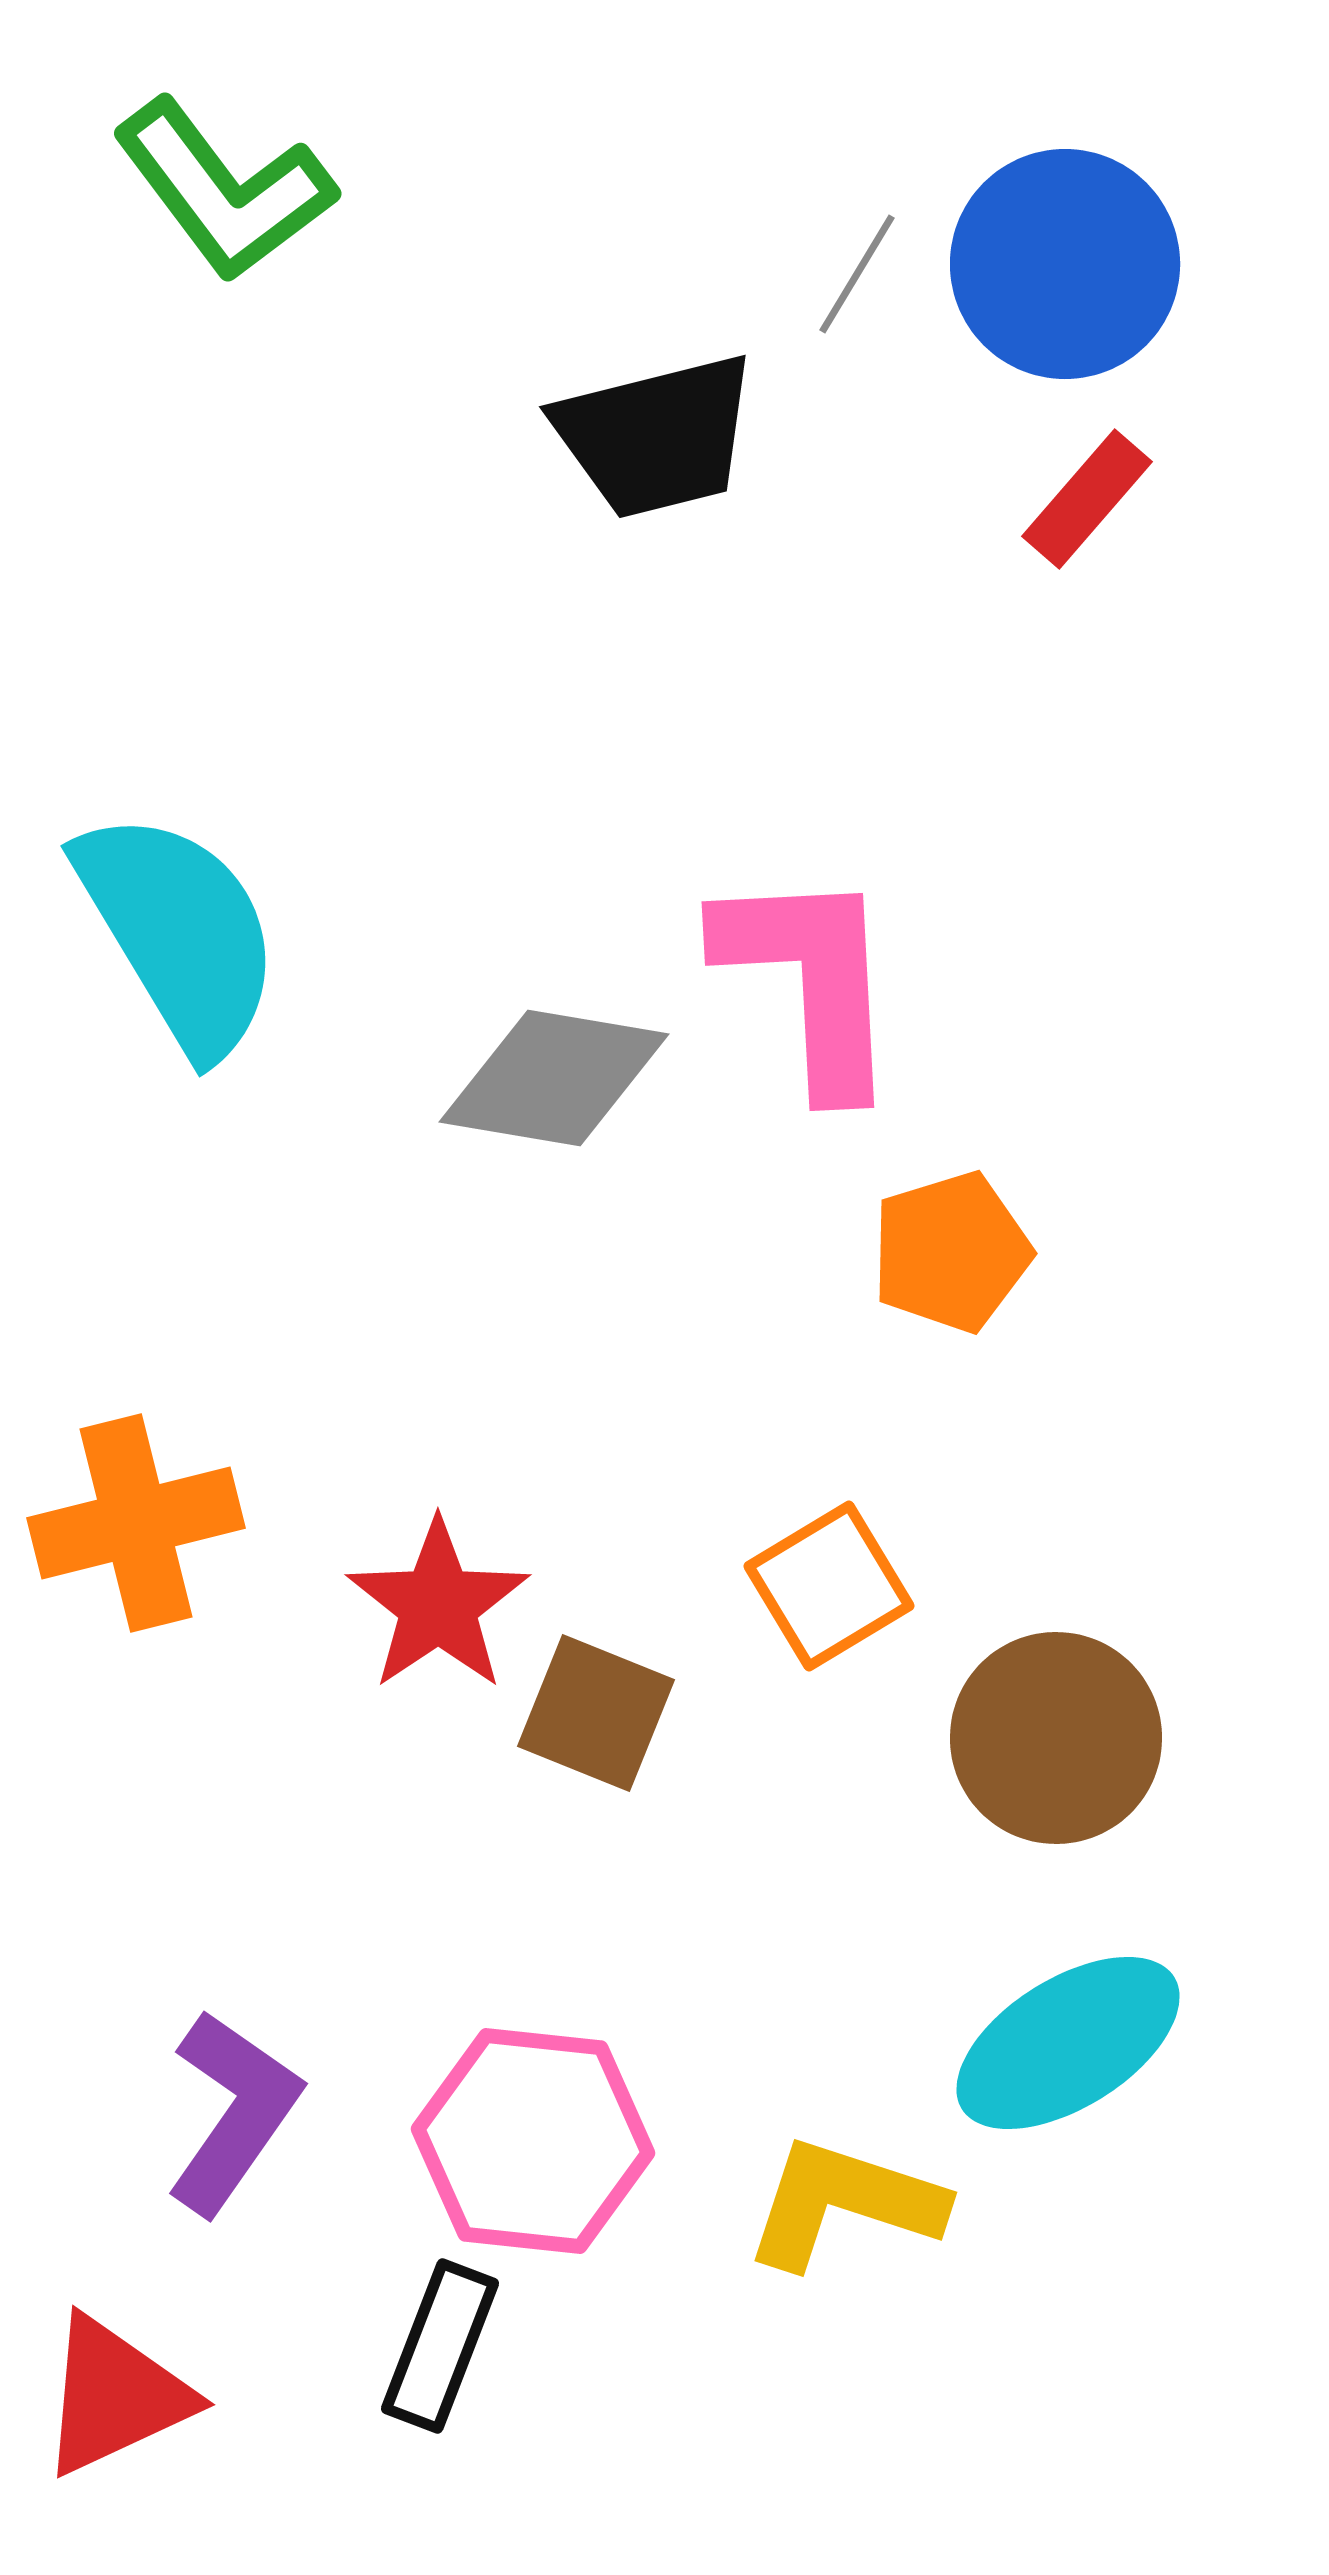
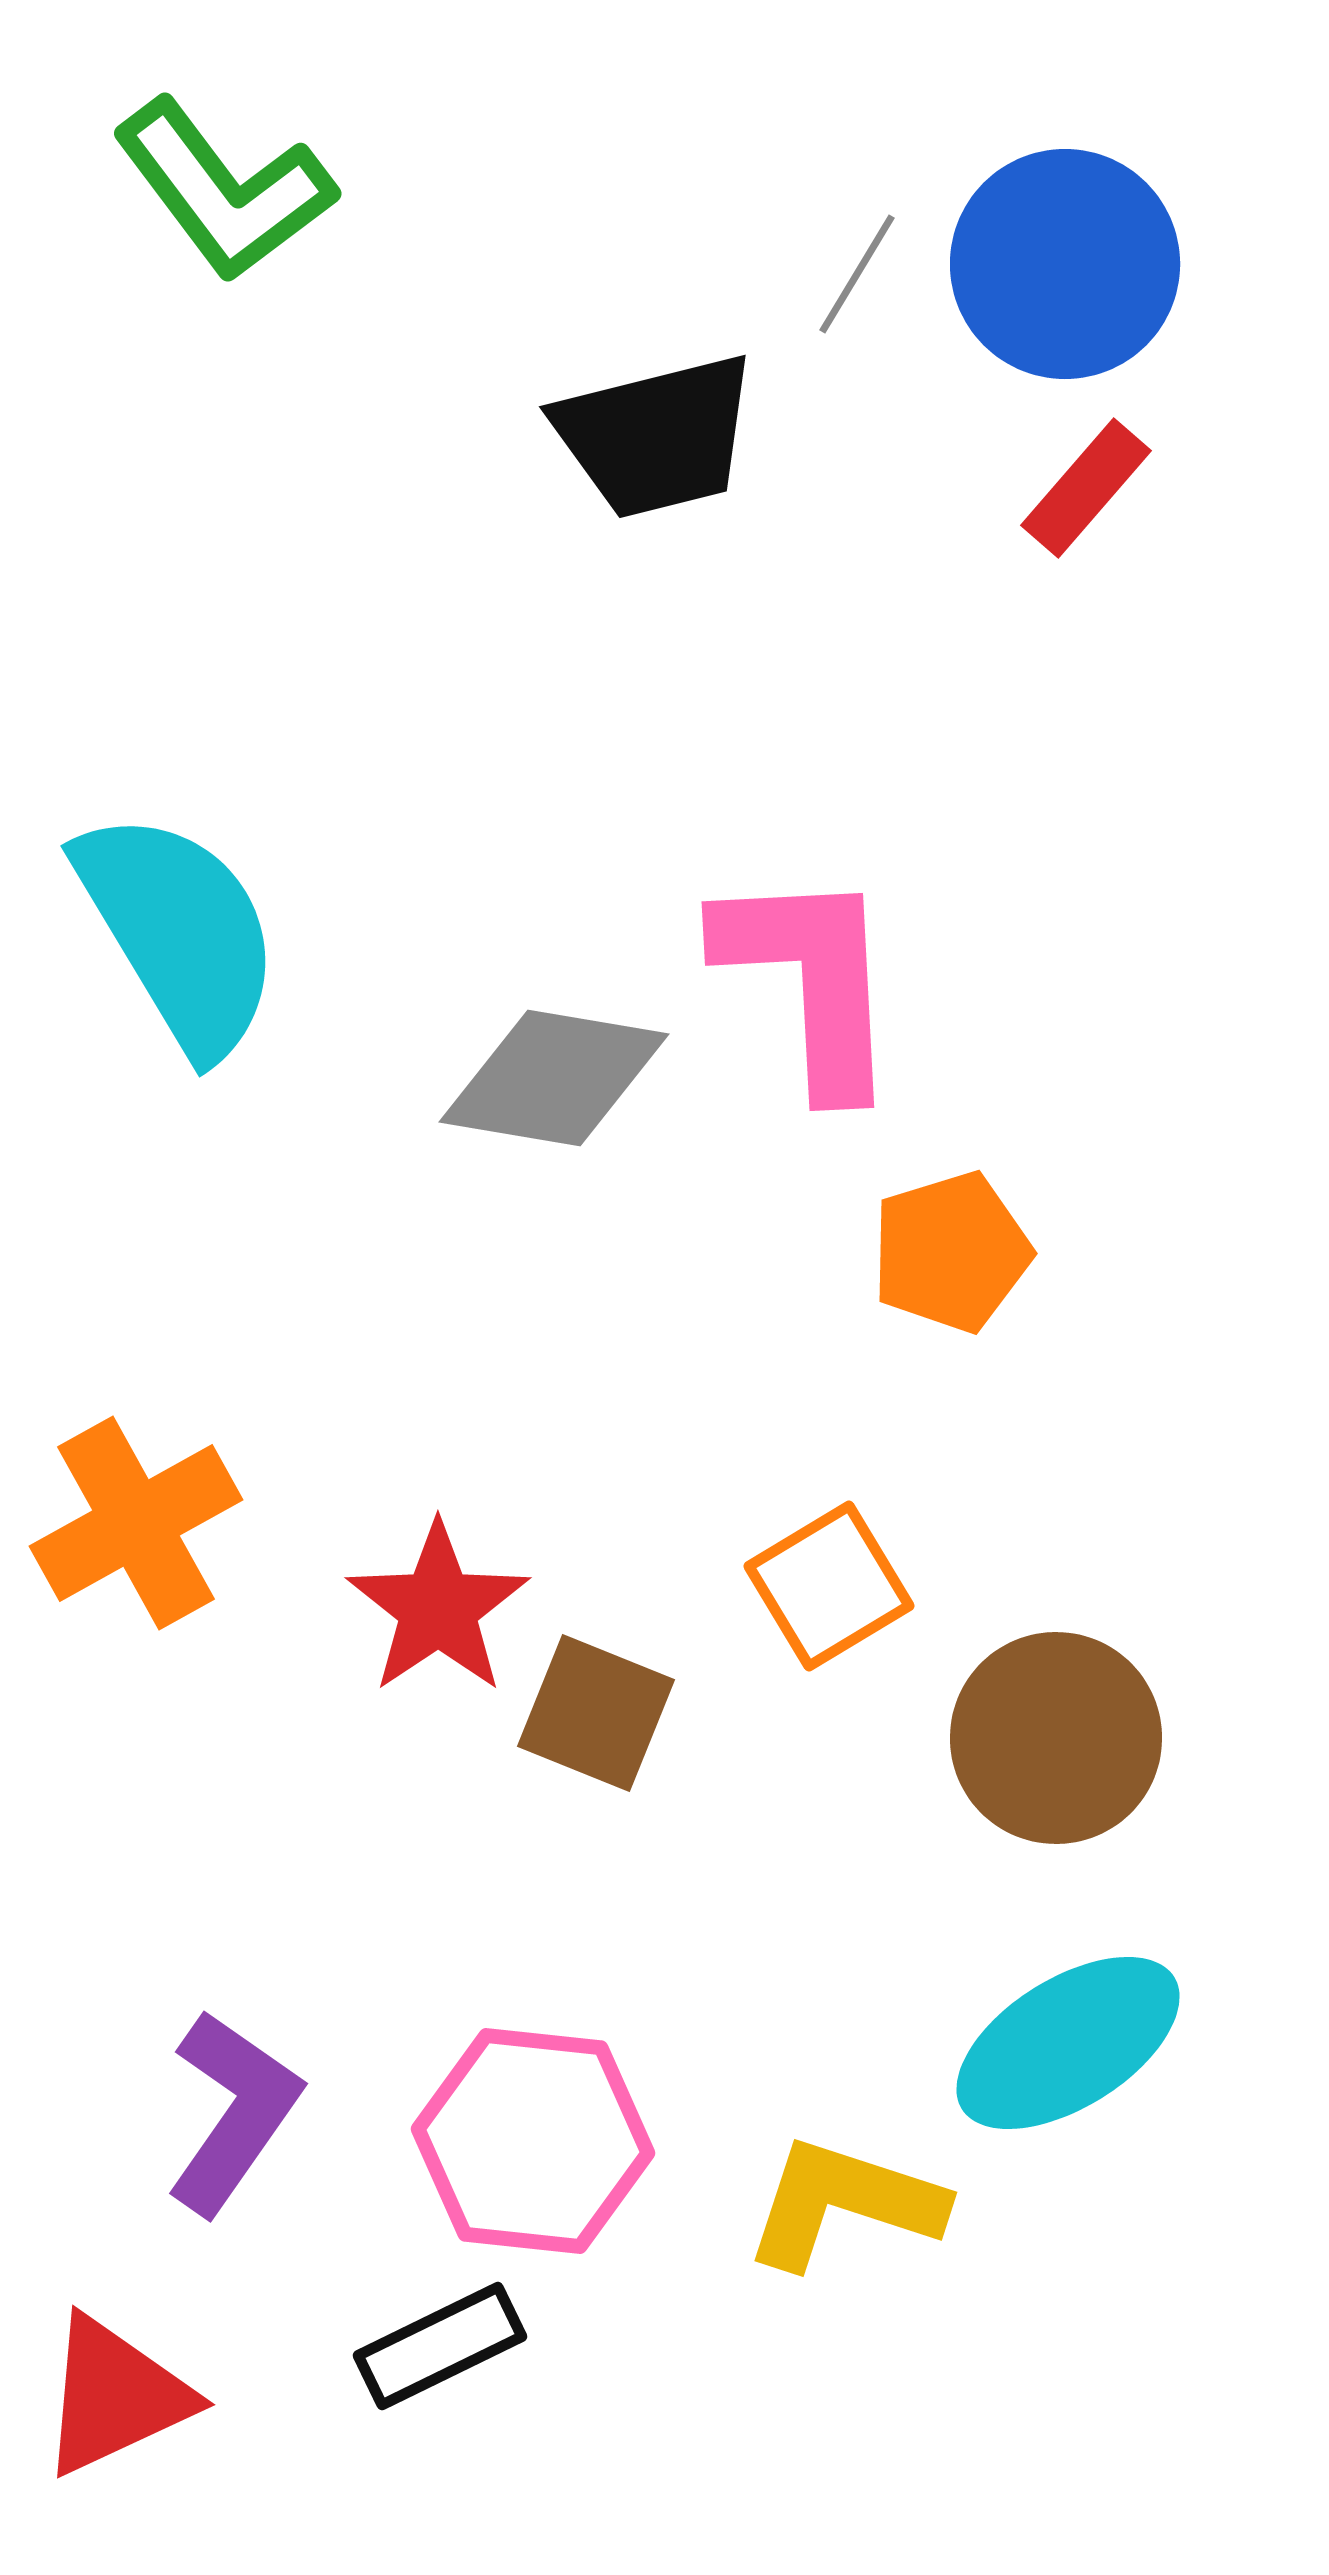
red rectangle: moved 1 px left, 11 px up
orange cross: rotated 15 degrees counterclockwise
red star: moved 3 px down
black rectangle: rotated 43 degrees clockwise
